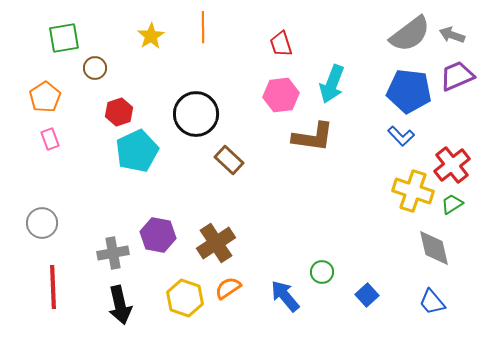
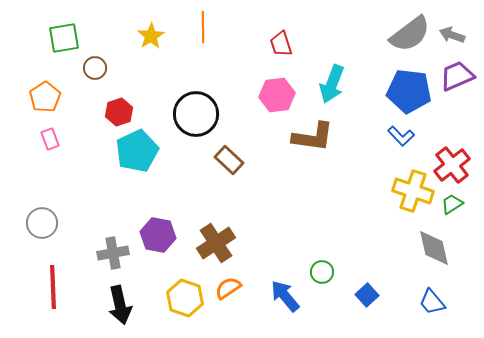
pink hexagon: moved 4 px left
